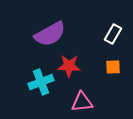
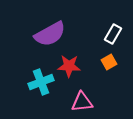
orange square: moved 4 px left, 5 px up; rotated 28 degrees counterclockwise
